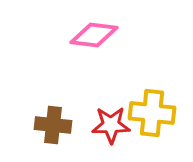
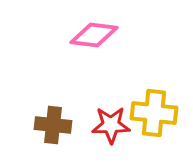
yellow cross: moved 2 px right
